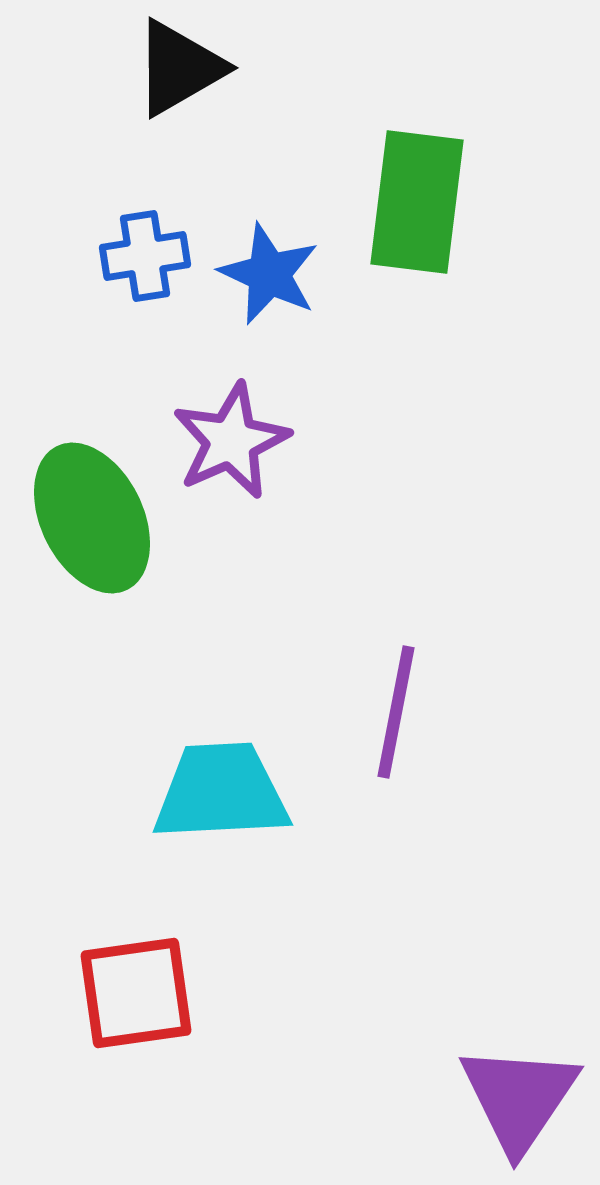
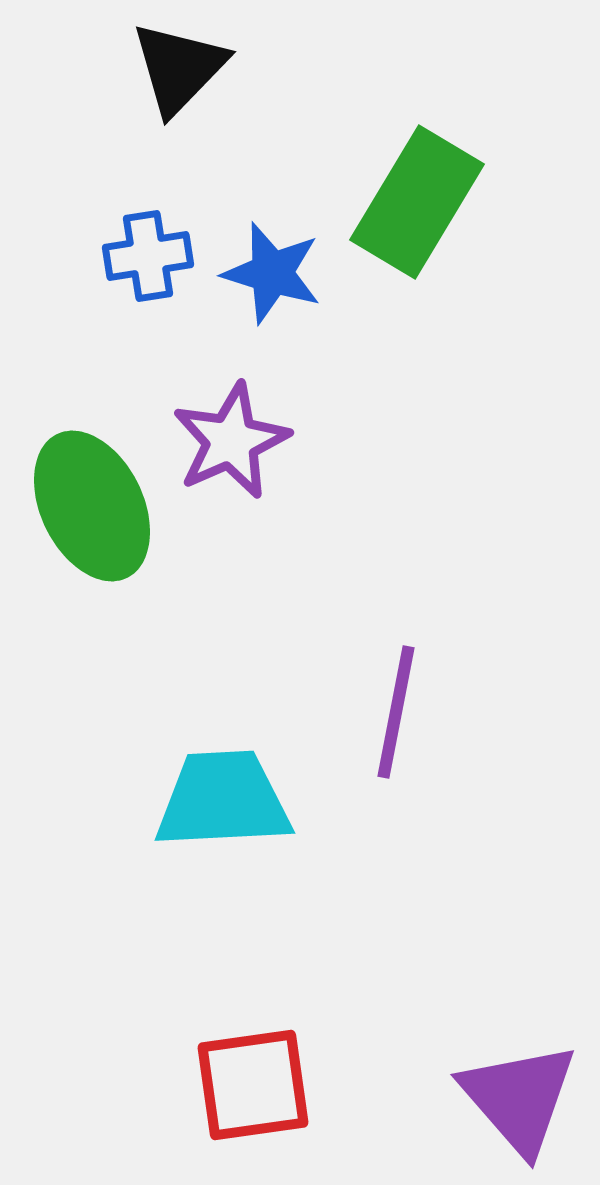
black triangle: rotated 16 degrees counterclockwise
green rectangle: rotated 24 degrees clockwise
blue cross: moved 3 px right
blue star: moved 3 px right, 1 px up; rotated 8 degrees counterclockwise
green ellipse: moved 12 px up
cyan trapezoid: moved 2 px right, 8 px down
red square: moved 117 px right, 92 px down
purple triangle: rotated 15 degrees counterclockwise
